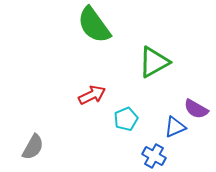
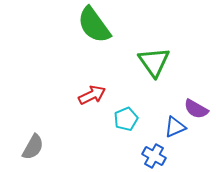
green triangle: rotated 36 degrees counterclockwise
